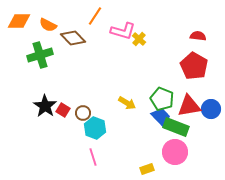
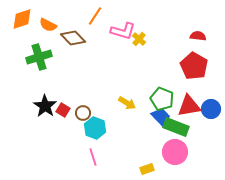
orange diamond: moved 3 px right, 2 px up; rotated 20 degrees counterclockwise
green cross: moved 1 px left, 2 px down
